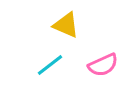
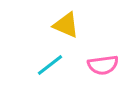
pink semicircle: rotated 16 degrees clockwise
